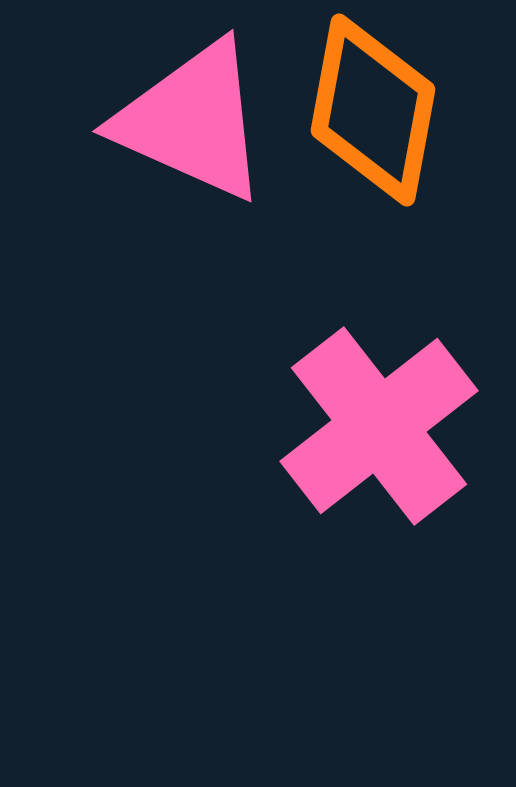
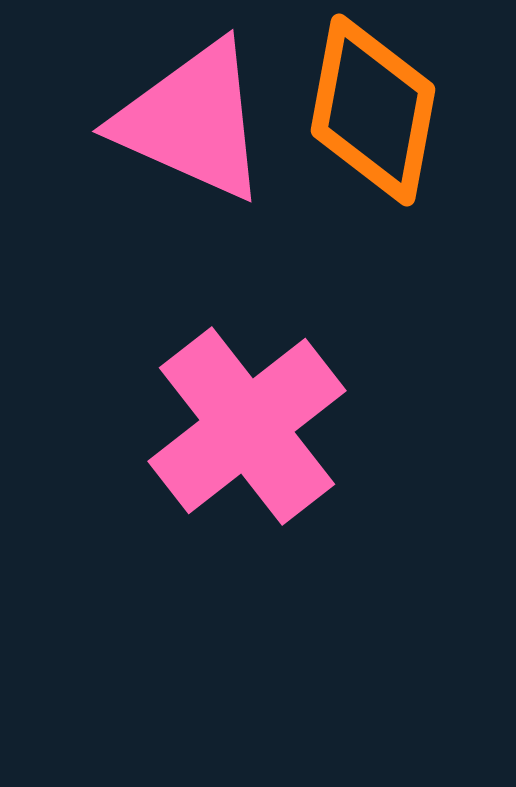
pink cross: moved 132 px left
